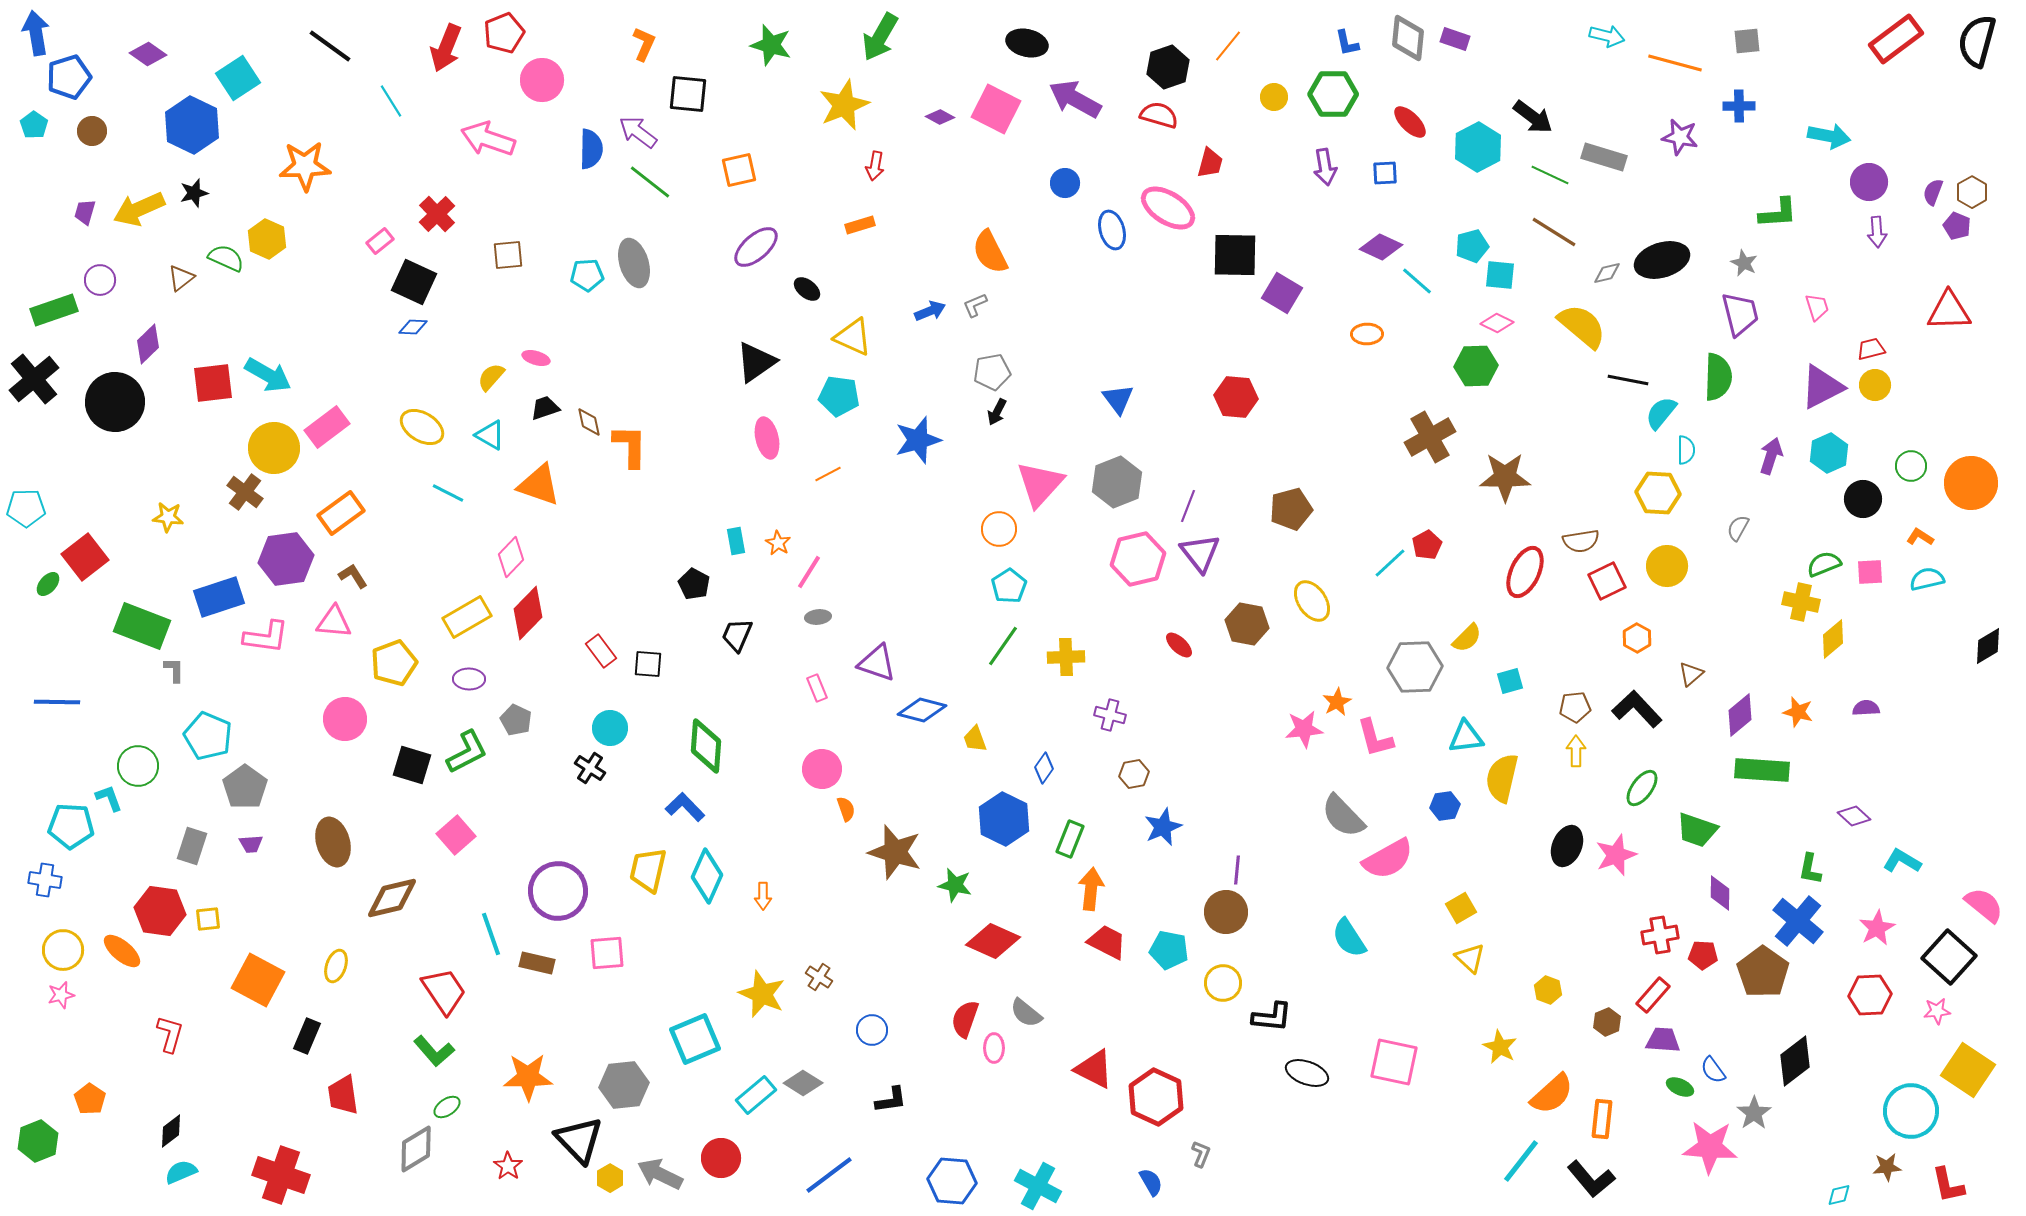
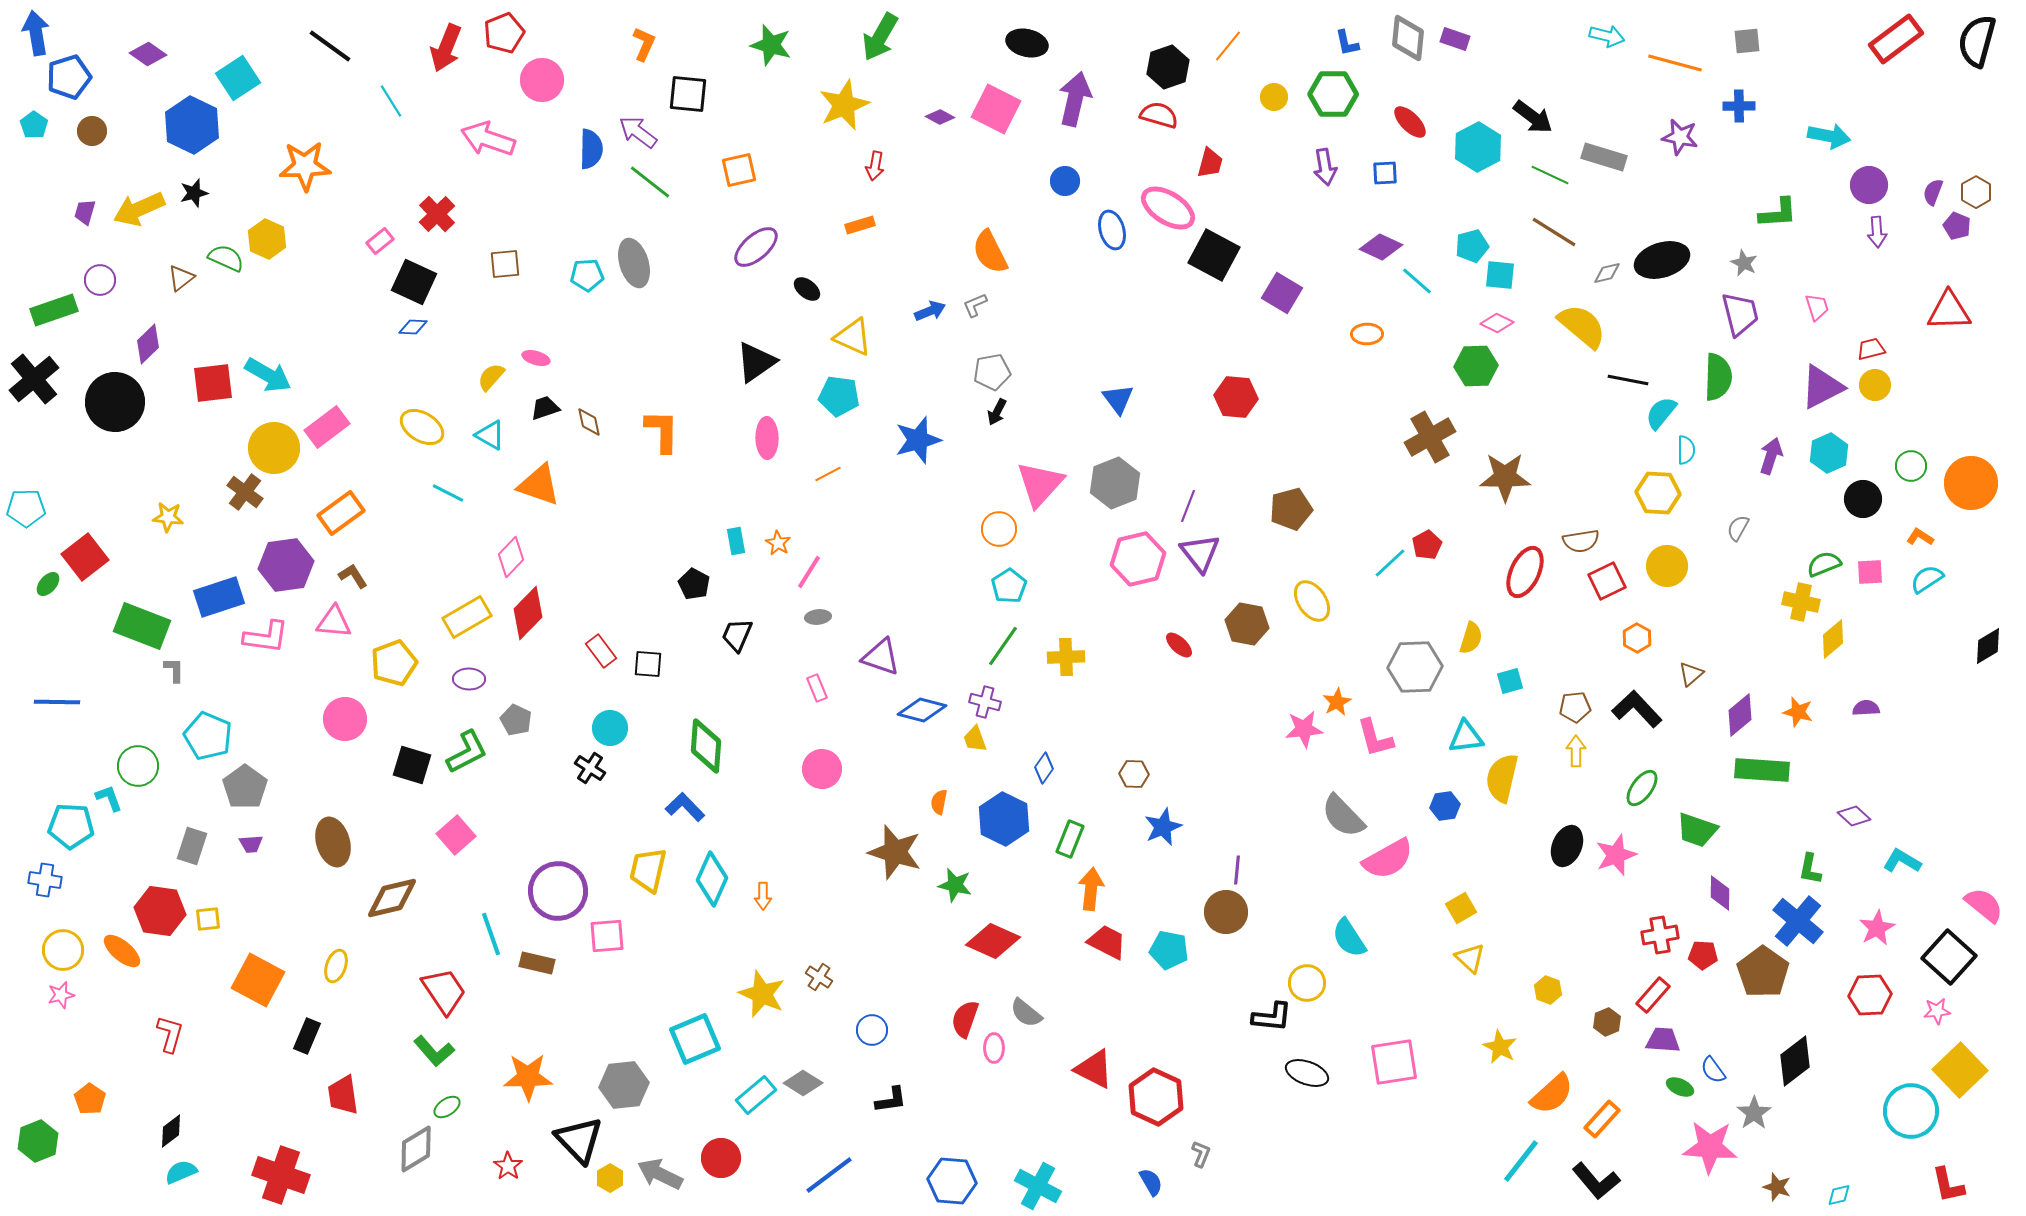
purple arrow at (1075, 99): rotated 74 degrees clockwise
purple circle at (1869, 182): moved 3 px down
blue circle at (1065, 183): moved 2 px up
brown hexagon at (1972, 192): moved 4 px right
brown square at (508, 255): moved 3 px left, 9 px down
black square at (1235, 255): moved 21 px left; rotated 27 degrees clockwise
pink ellipse at (767, 438): rotated 12 degrees clockwise
orange L-shape at (630, 446): moved 32 px right, 15 px up
gray hexagon at (1117, 482): moved 2 px left, 1 px down
purple hexagon at (286, 559): moved 6 px down
cyan semicircle at (1927, 579): rotated 20 degrees counterclockwise
yellow semicircle at (1467, 638): moved 4 px right; rotated 28 degrees counterclockwise
purple triangle at (877, 663): moved 4 px right, 6 px up
purple cross at (1110, 715): moved 125 px left, 13 px up
brown hexagon at (1134, 774): rotated 12 degrees clockwise
orange semicircle at (846, 809): moved 93 px right, 7 px up; rotated 150 degrees counterclockwise
cyan diamond at (707, 876): moved 5 px right, 3 px down
pink square at (607, 953): moved 17 px up
yellow circle at (1223, 983): moved 84 px right
pink square at (1394, 1062): rotated 21 degrees counterclockwise
yellow square at (1968, 1070): moved 8 px left; rotated 12 degrees clockwise
orange rectangle at (1602, 1119): rotated 36 degrees clockwise
brown star at (1887, 1167): moved 110 px left, 20 px down; rotated 24 degrees clockwise
black L-shape at (1591, 1179): moved 5 px right, 2 px down
